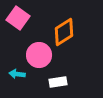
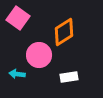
white rectangle: moved 11 px right, 5 px up
